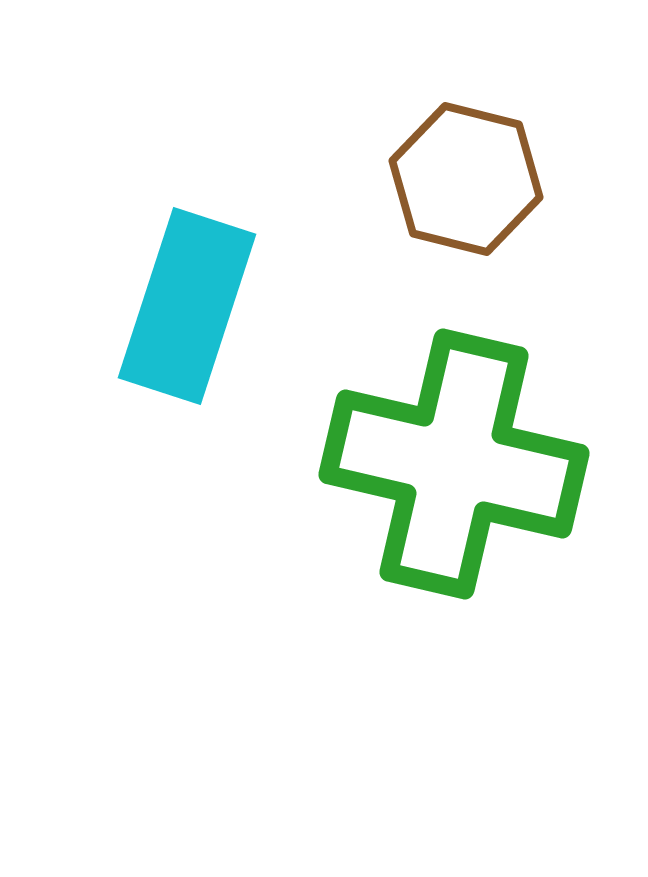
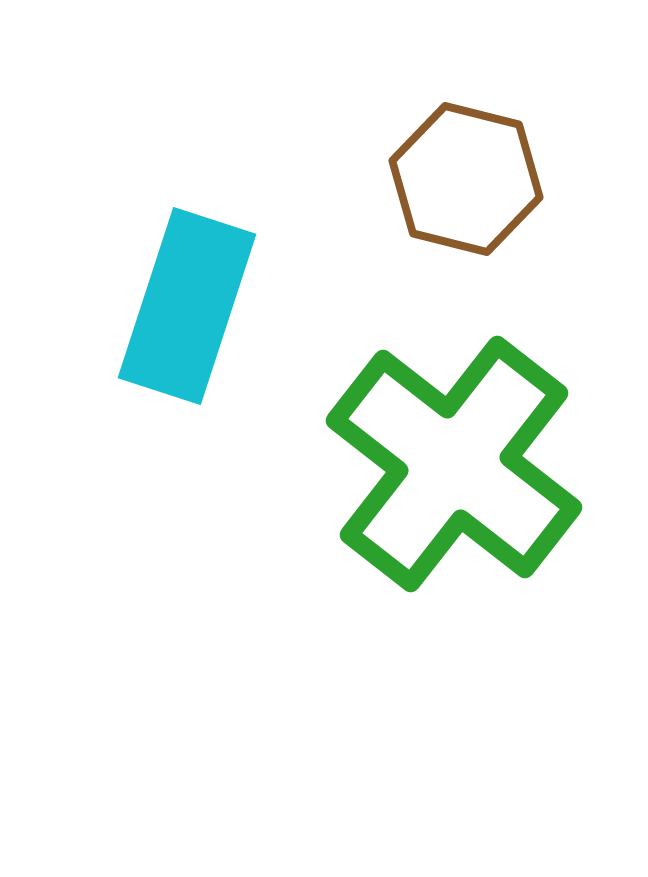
green cross: rotated 25 degrees clockwise
